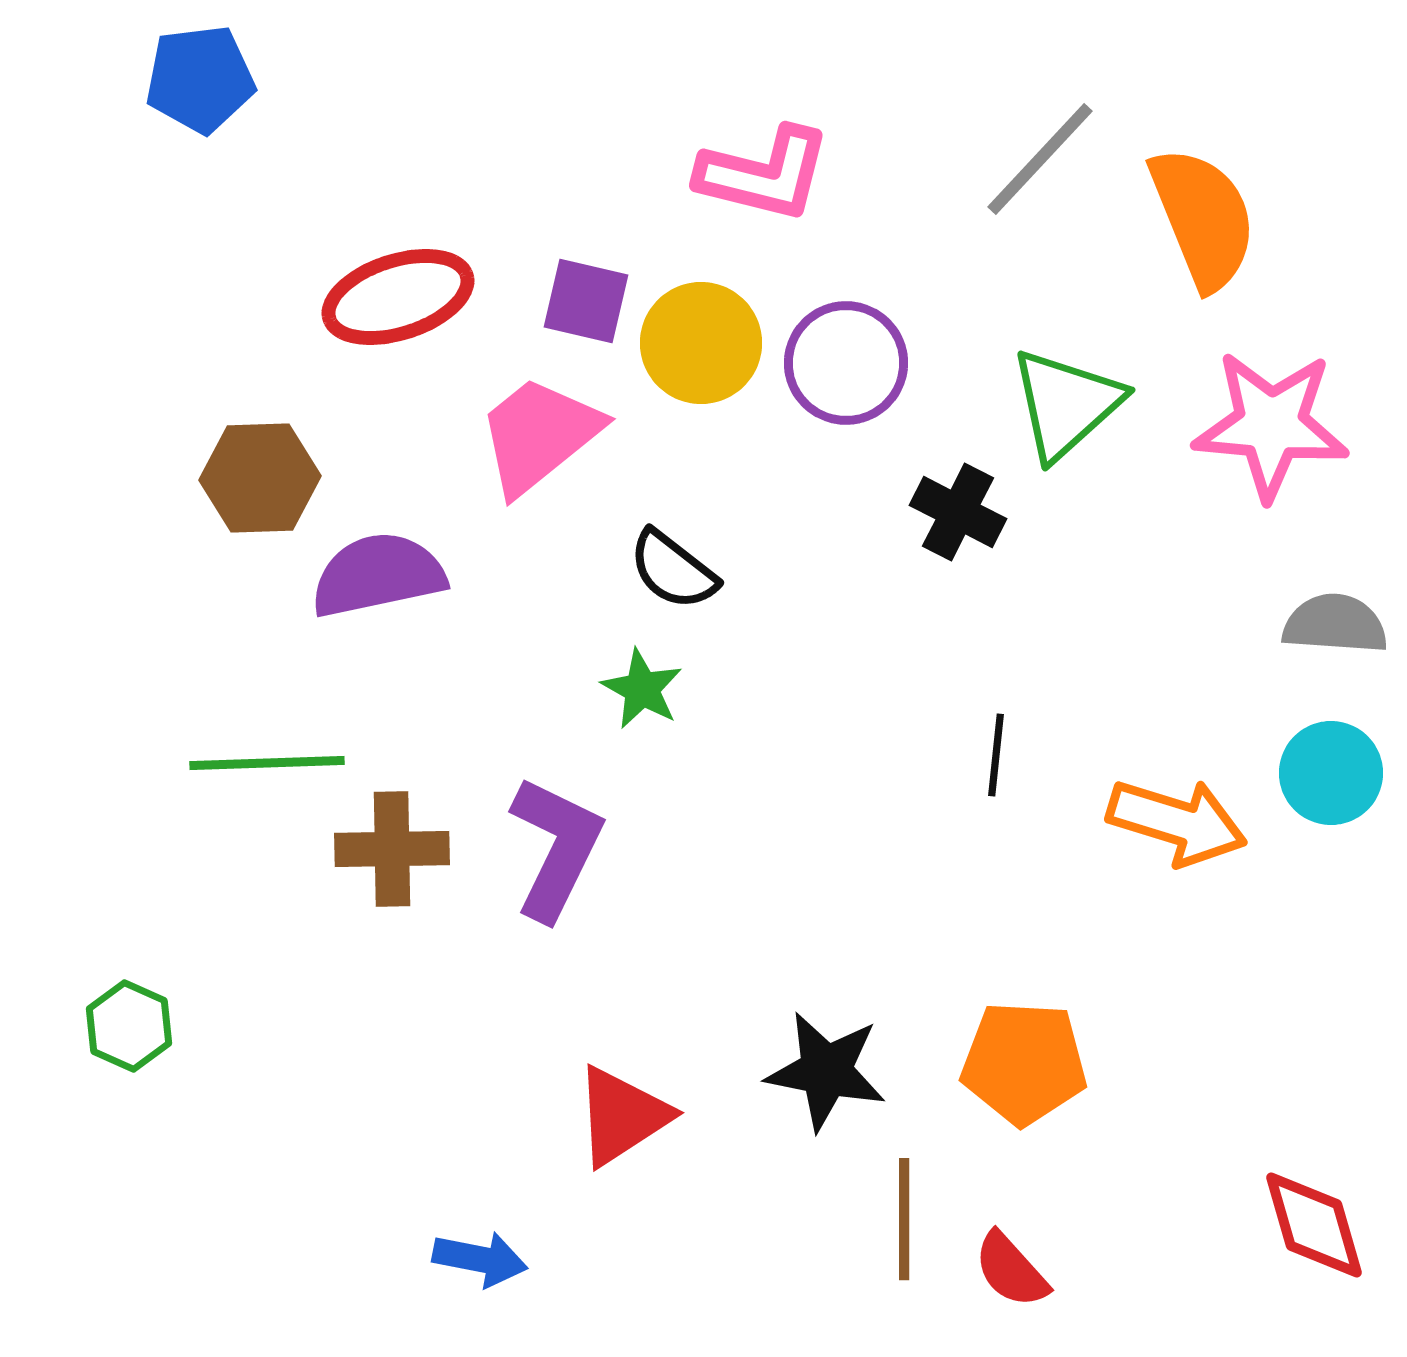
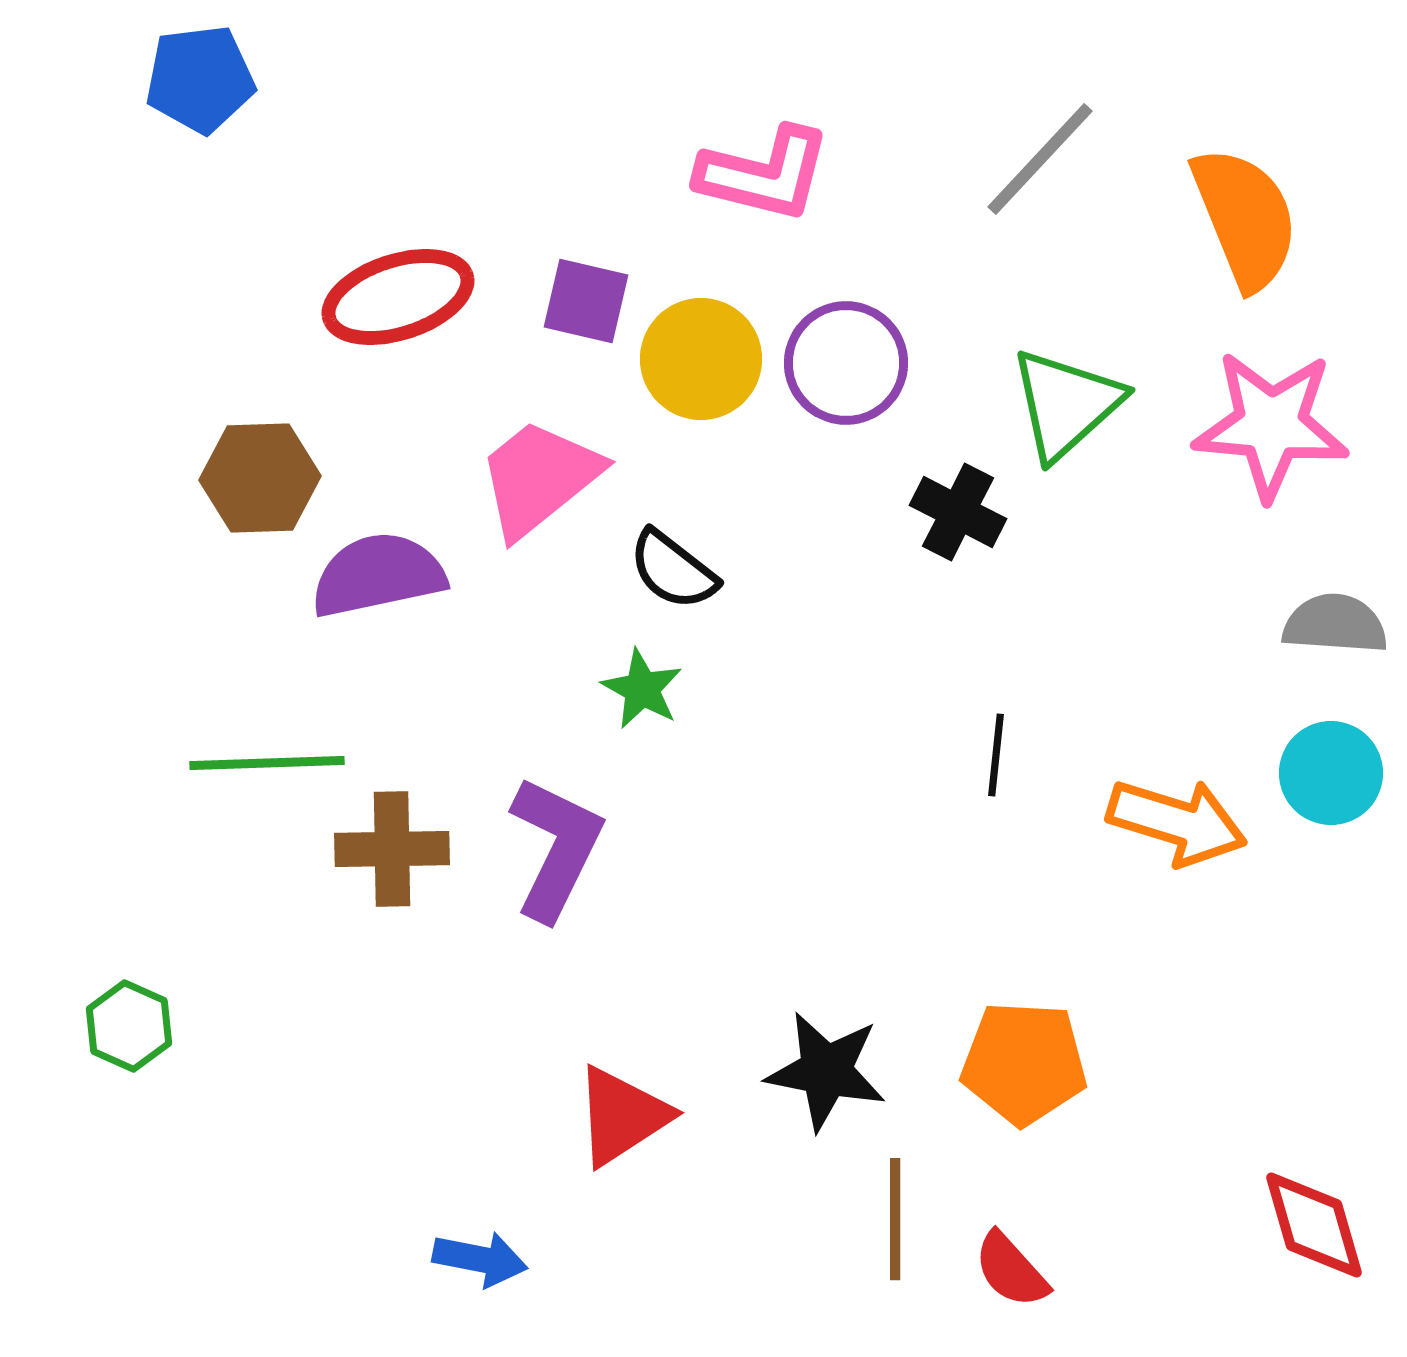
orange semicircle: moved 42 px right
yellow circle: moved 16 px down
pink trapezoid: moved 43 px down
brown line: moved 9 px left
